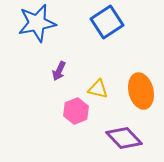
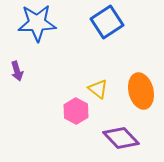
blue star: rotated 9 degrees clockwise
purple arrow: moved 42 px left; rotated 42 degrees counterclockwise
yellow triangle: rotated 25 degrees clockwise
pink hexagon: rotated 10 degrees counterclockwise
purple diamond: moved 3 px left
